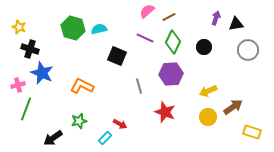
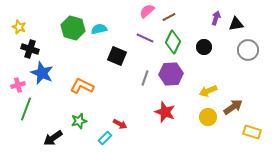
gray line: moved 6 px right, 8 px up; rotated 35 degrees clockwise
